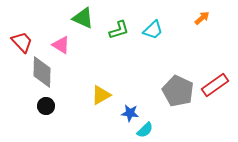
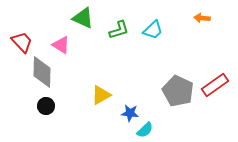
orange arrow: rotated 133 degrees counterclockwise
